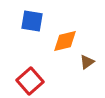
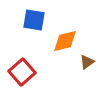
blue square: moved 2 px right, 1 px up
red square: moved 8 px left, 9 px up
